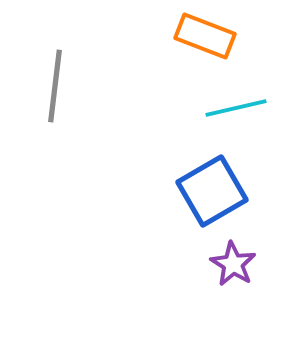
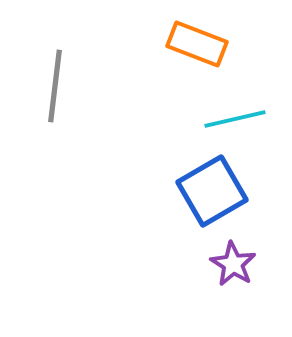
orange rectangle: moved 8 px left, 8 px down
cyan line: moved 1 px left, 11 px down
